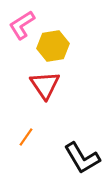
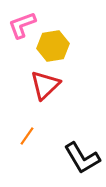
pink L-shape: rotated 12 degrees clockwise
red triangle: rotated 20 degrees clockwise
orange line: moved 1 px right, 1 px up
